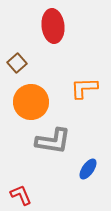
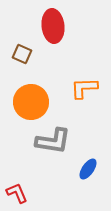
brown square: moved 5 px right, 9 px up; rotated 24 degrees counterclockwise
red L-shape: moved 4 px left, 2 px up
